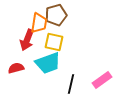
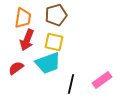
orange trapezoid: moved 16 px left, 5 px up
red semicircle: rotated 21 degrees counterclockwise
